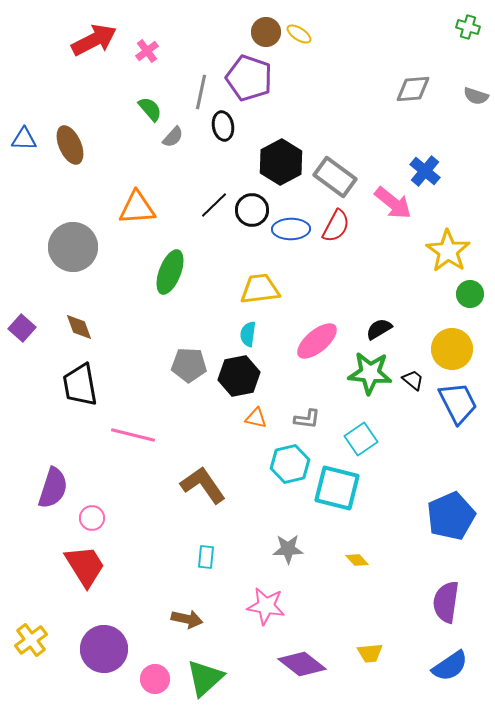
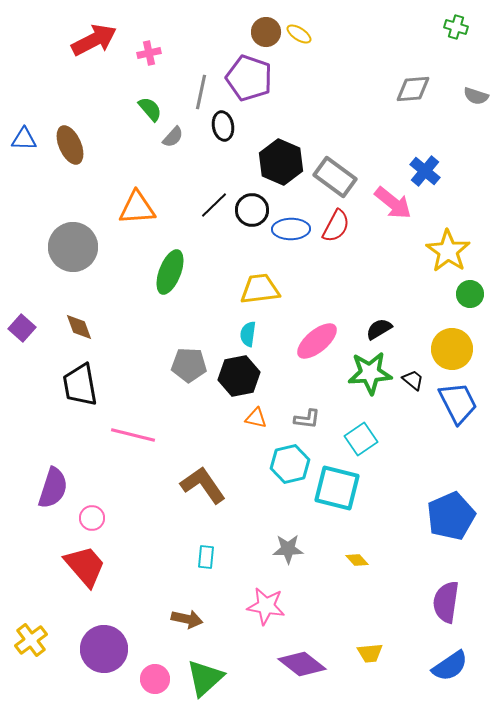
green cross at (468, 27): moved 12 px left
pink cross at (147, 51): moved 2 px right, 2 px down; rotated 25 degrees clockwise
black hexagon at (281, 162): rotated 9 degrees counterclockwise
green star at (370, 373): rotated 9 degrees counterclockwise
red trapezoid at (85, 566): rotated 9 degrees counterclockwise
